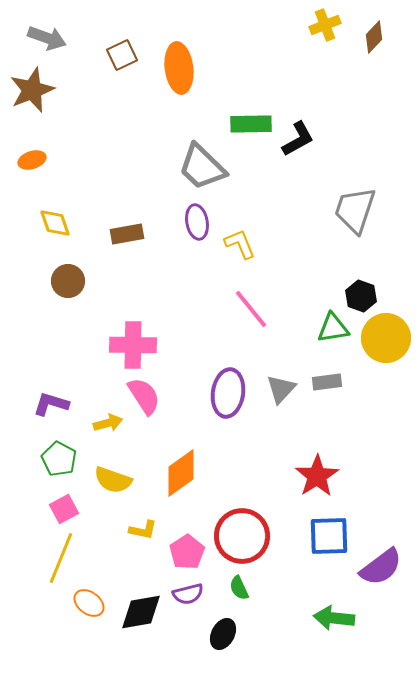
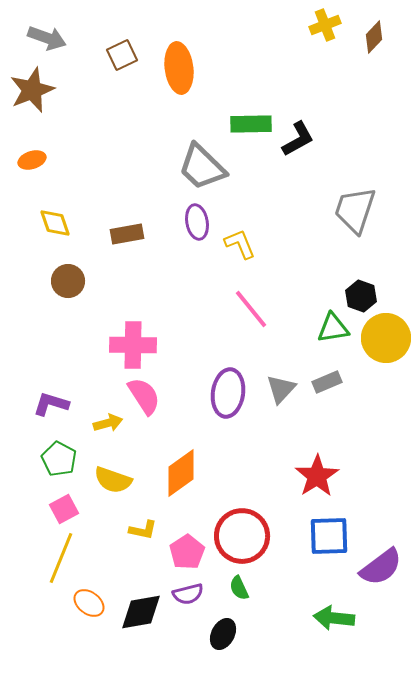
gray rectangle at (327, 382): rotated 16 degrees counterclockwise
